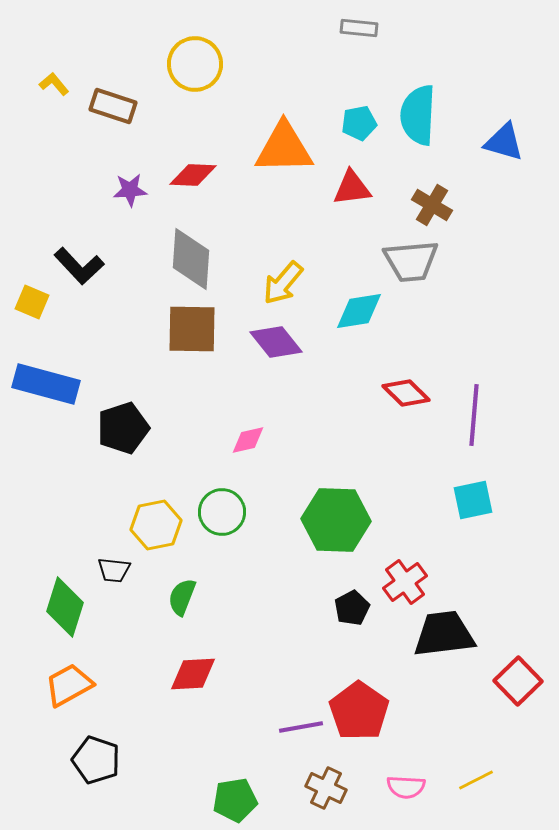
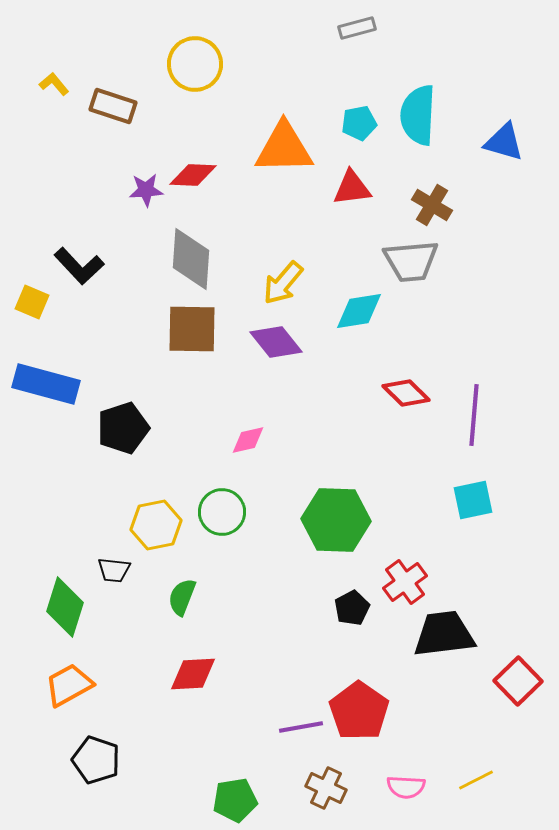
gray rectangle at (359, 28): moved 2 px left; rotated 21 degrees counterclockwise
purple star at (130, 190): moved 16 px right
